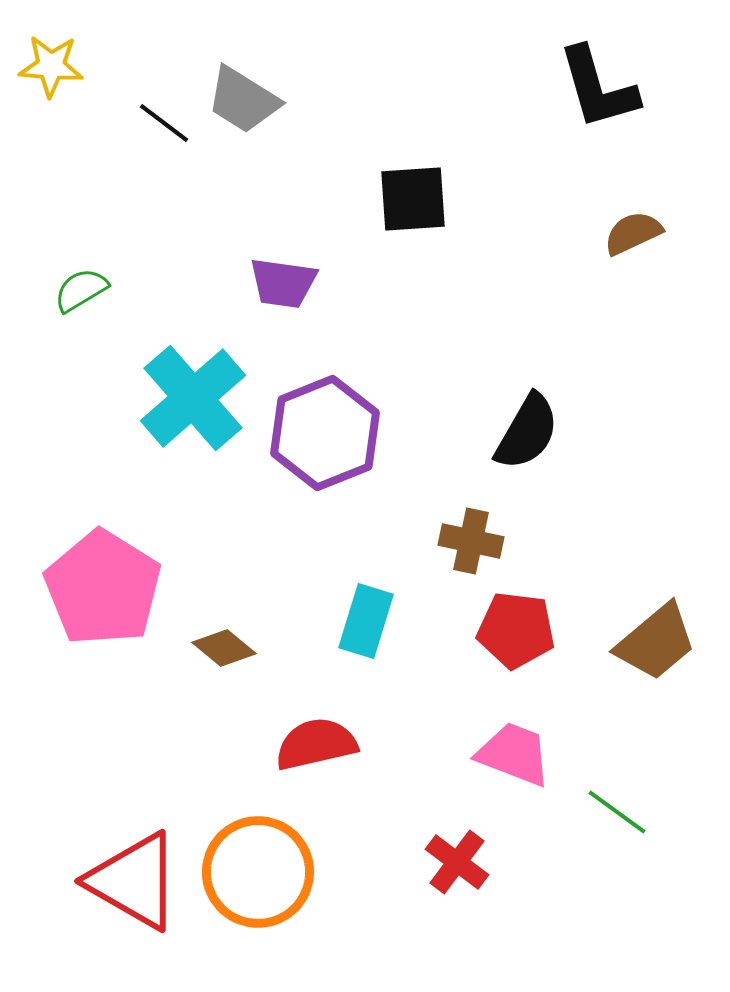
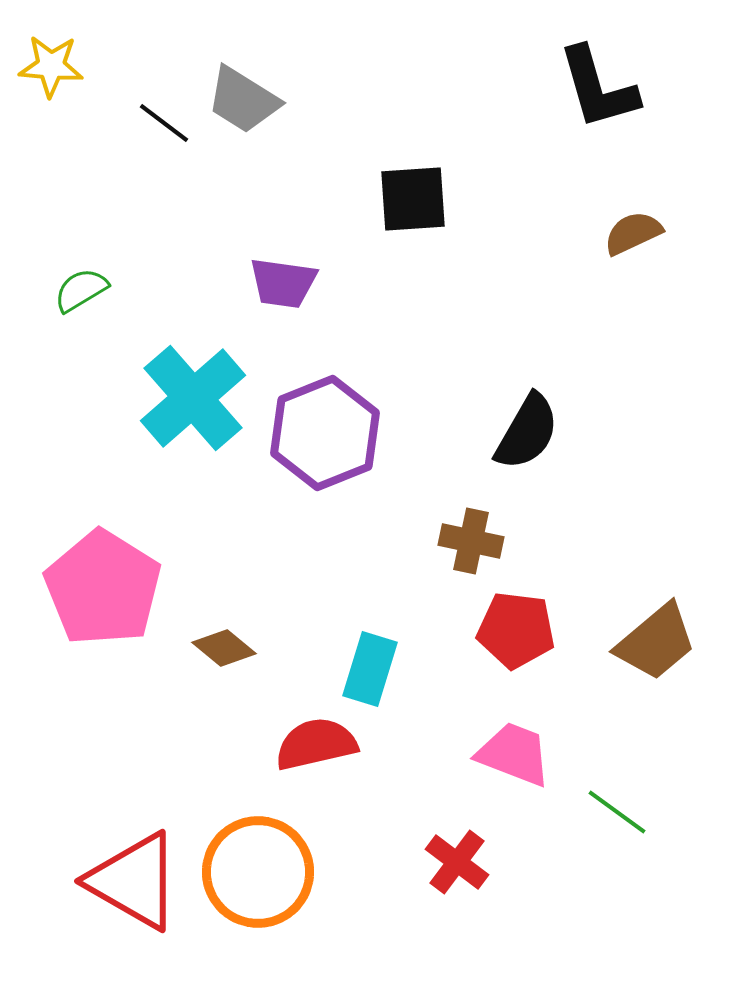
cyan rectangle: moved 4 px right, 48 px down
